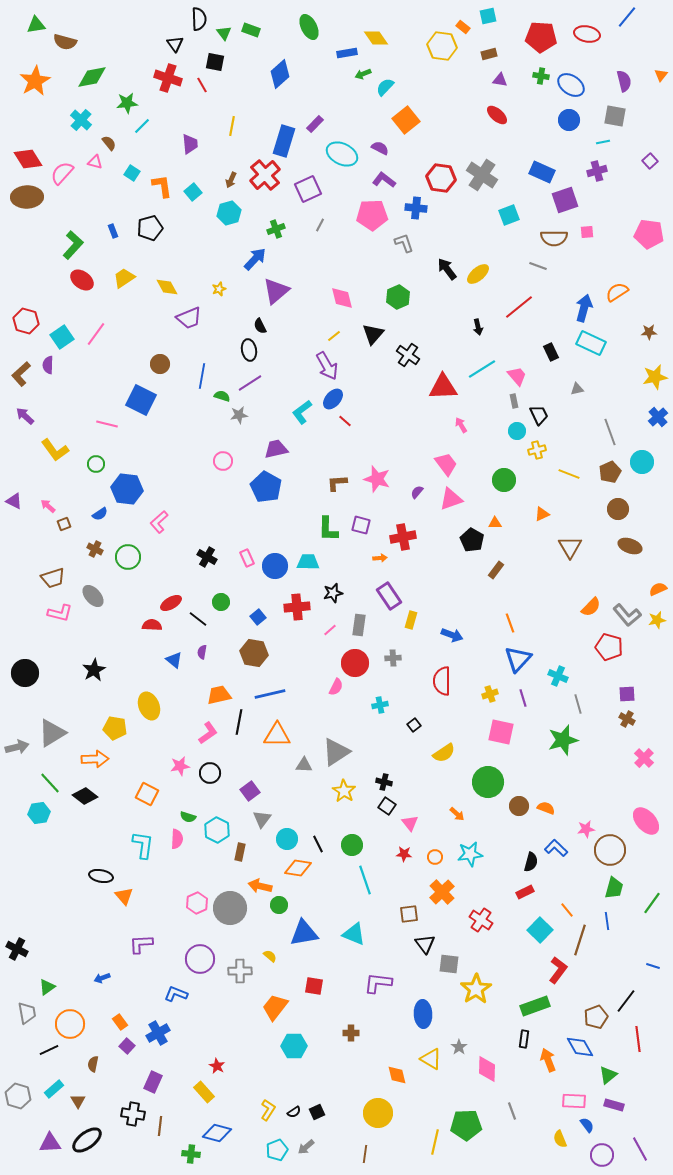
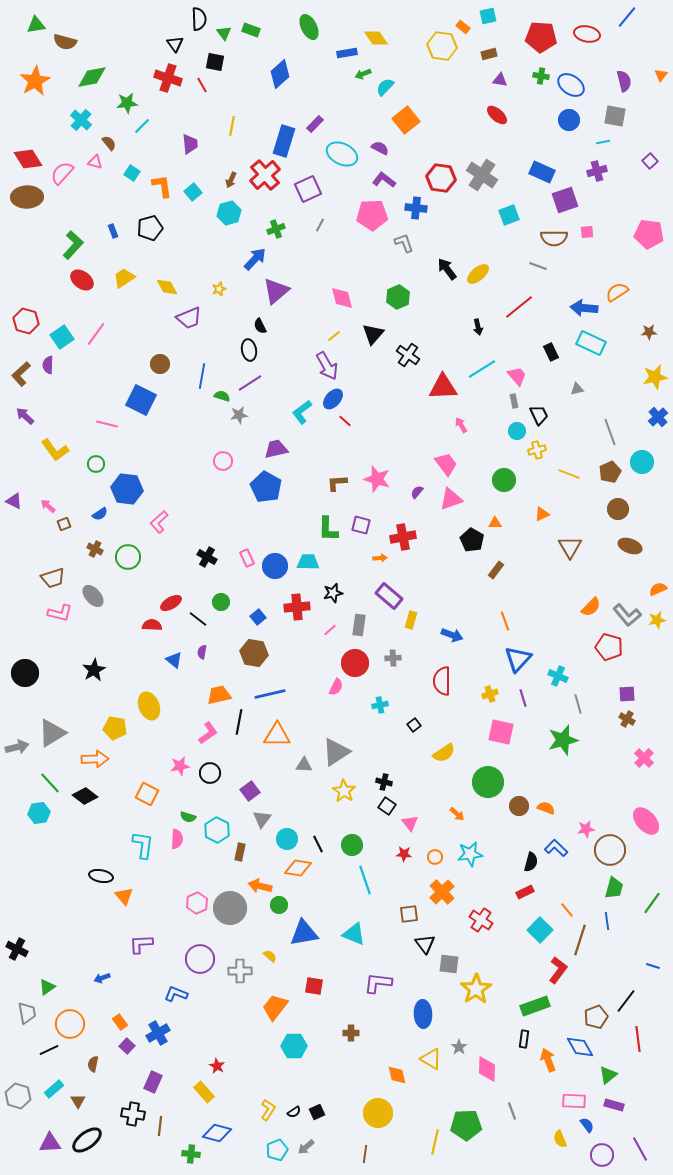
blue arrow at (584, 308): rotated 100 degrees counterclockwise
purple rectangle at (389, 596): rotated 16 degrees counterclockwise
orange line at (510, 623): moved 5 px left, 2 px up
